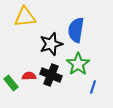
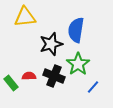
black cross: moved 3 px right, 1 px down
blue line: rotated 24 degrees clockwise
